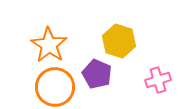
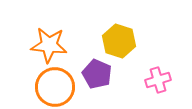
orange star: rotated 27 degrees counterclockwise
